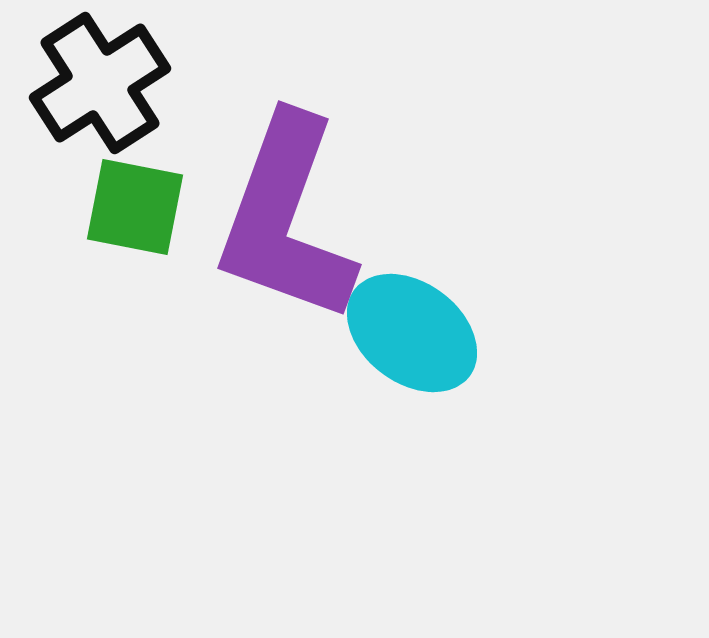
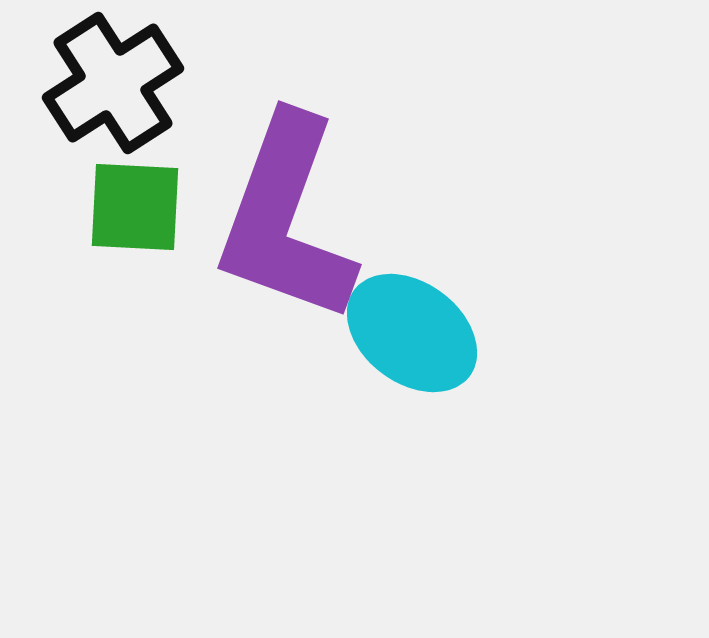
black cross: moved 13 px right
green square: rotated 8 degrees counterclockwise
